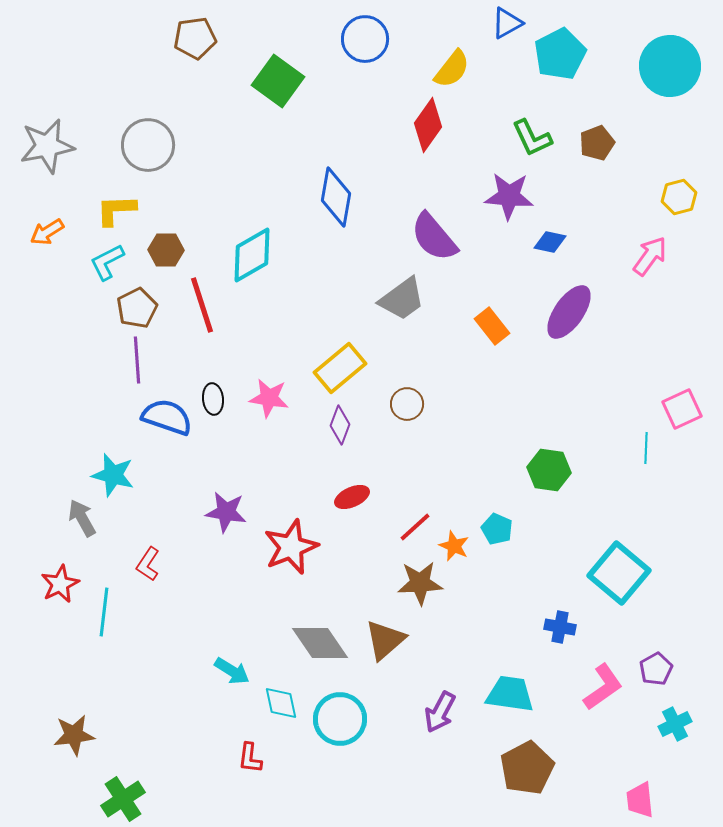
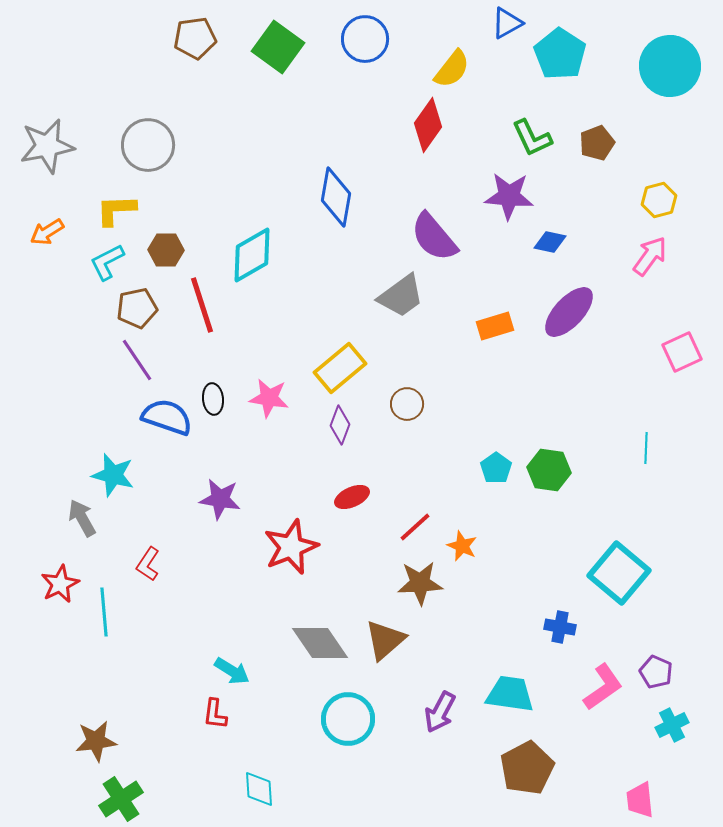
cyan pentagon at (560, 54): rotated 12 degrees counterclockwise
green square at (278, 81): moved 34 px up
yellow hexagon at (679, 197): moved 20 px left, 3 px down
gray trapezoid at (402, 299): moved 1 px left, 3 px up
brown pentagon at (137, 308): rotated 15 degrees clockwise
purple ellipse at (569, 312): rotated 8 degrees clockwise
orange rectangle at (492, 326): moved 3 px right; rotated 69 degrees counterclockwise
purple line at (137, 360): rotated 30 degrees counterclockwise
pink square at (682, 409): moved 57 px up
purple star at (226, 512): moved 6 px left, 13 px up
cyan pentagon at (497, 529): moved 1 px left, 61 px up; rotated 12 degrees clockwise
orange star at (454, 546): moved 8 px right
cyan line at (104, 612): rotated 12 degrees counterclockwise
purple pentagon at (656, 669): moved 3 px down; rotated 20 degrees counterclockwise
cyan diamond at (281, 703): moved 22 px left, 86 px down; rotated 9 degrees clockwise
cyan circle at (340, 719): moved 8 px right
cyan cross at (675, 724): moved 3 px left, 1 px down
brown star at (74, 735): moved 22 px right, 6 px down
red L-shape at (250, 758): moved 35 px left, 44 px up
green cross at (123, 799): moved 2 px left
